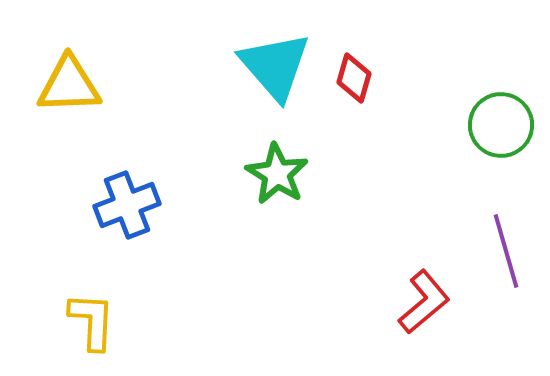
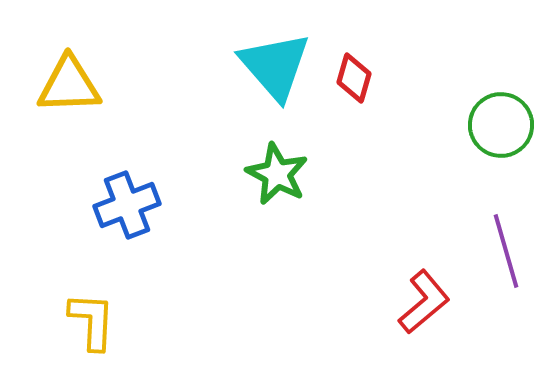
green star: rotated 4 degrees counterclockwise
